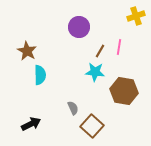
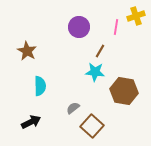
pink line: moved 3 px left, 20 px up
cyan semicircle: moved 11 px down
gray semicircle: rotated 104 degrees counterclockwise
black arrow: moved 2 px up
